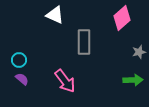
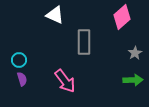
pink diamond: moved 1 px up
gray star: moved 4 px left, 1 px down; rotated 16 degrees counterclockwise
purple semicircle: rotated 32 degrees clockwise
